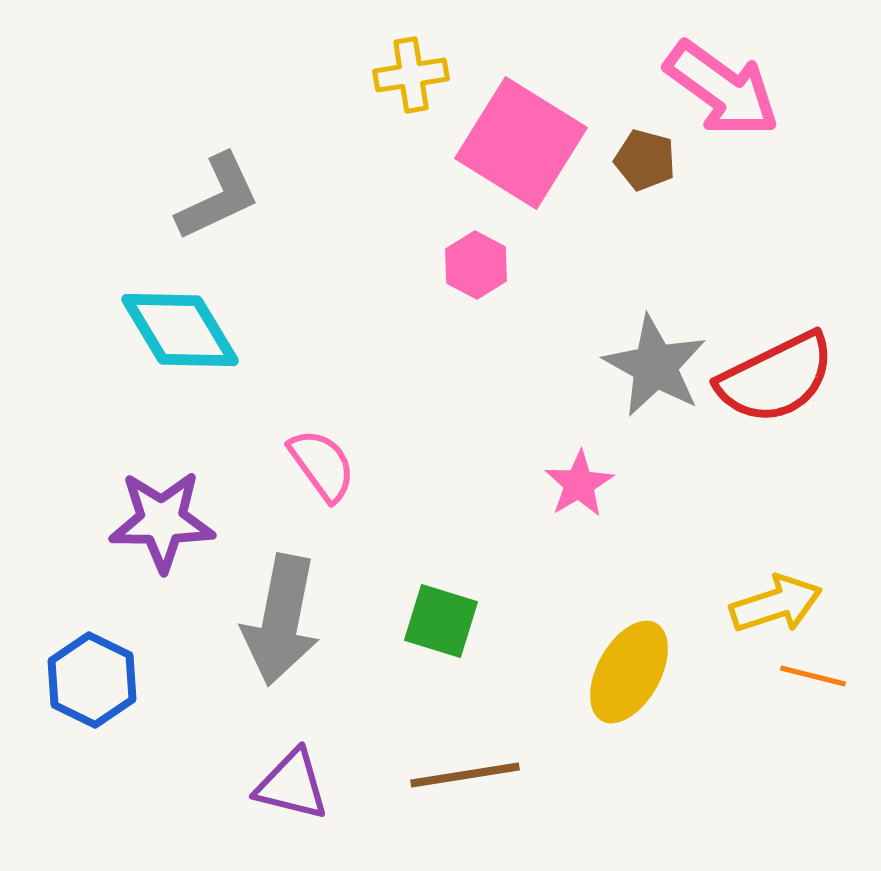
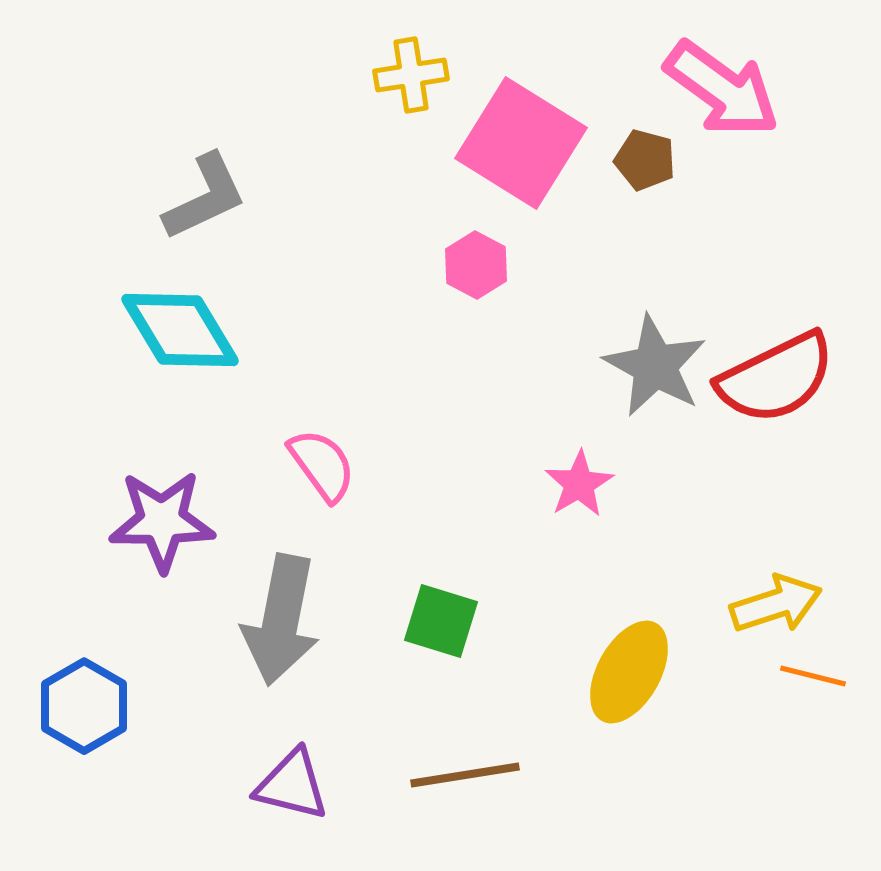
gray L-shape: moved 13 px left
blue hexagon: moved 8 px left, 26 px down; rotated 4 degrees clockwise
